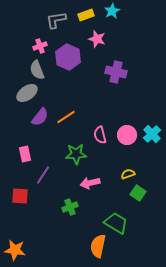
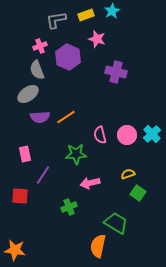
gray ellipse: moved 1 px right, 1 px down
purple semicircle: rotated 48 degrees clockwise
green cross: moved 1 px left
